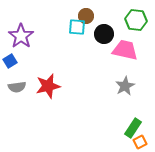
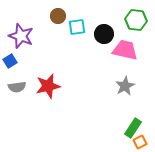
brown circle: moved 28 px left
cyan square: rotated 12 degrees counterclockwise
purple star: rotated 15 degrees counterclockwise
